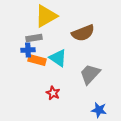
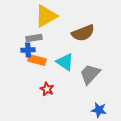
cyan triangle: moved 7 px right, 4 px down
red star: moved 6 px left, 4 px up
